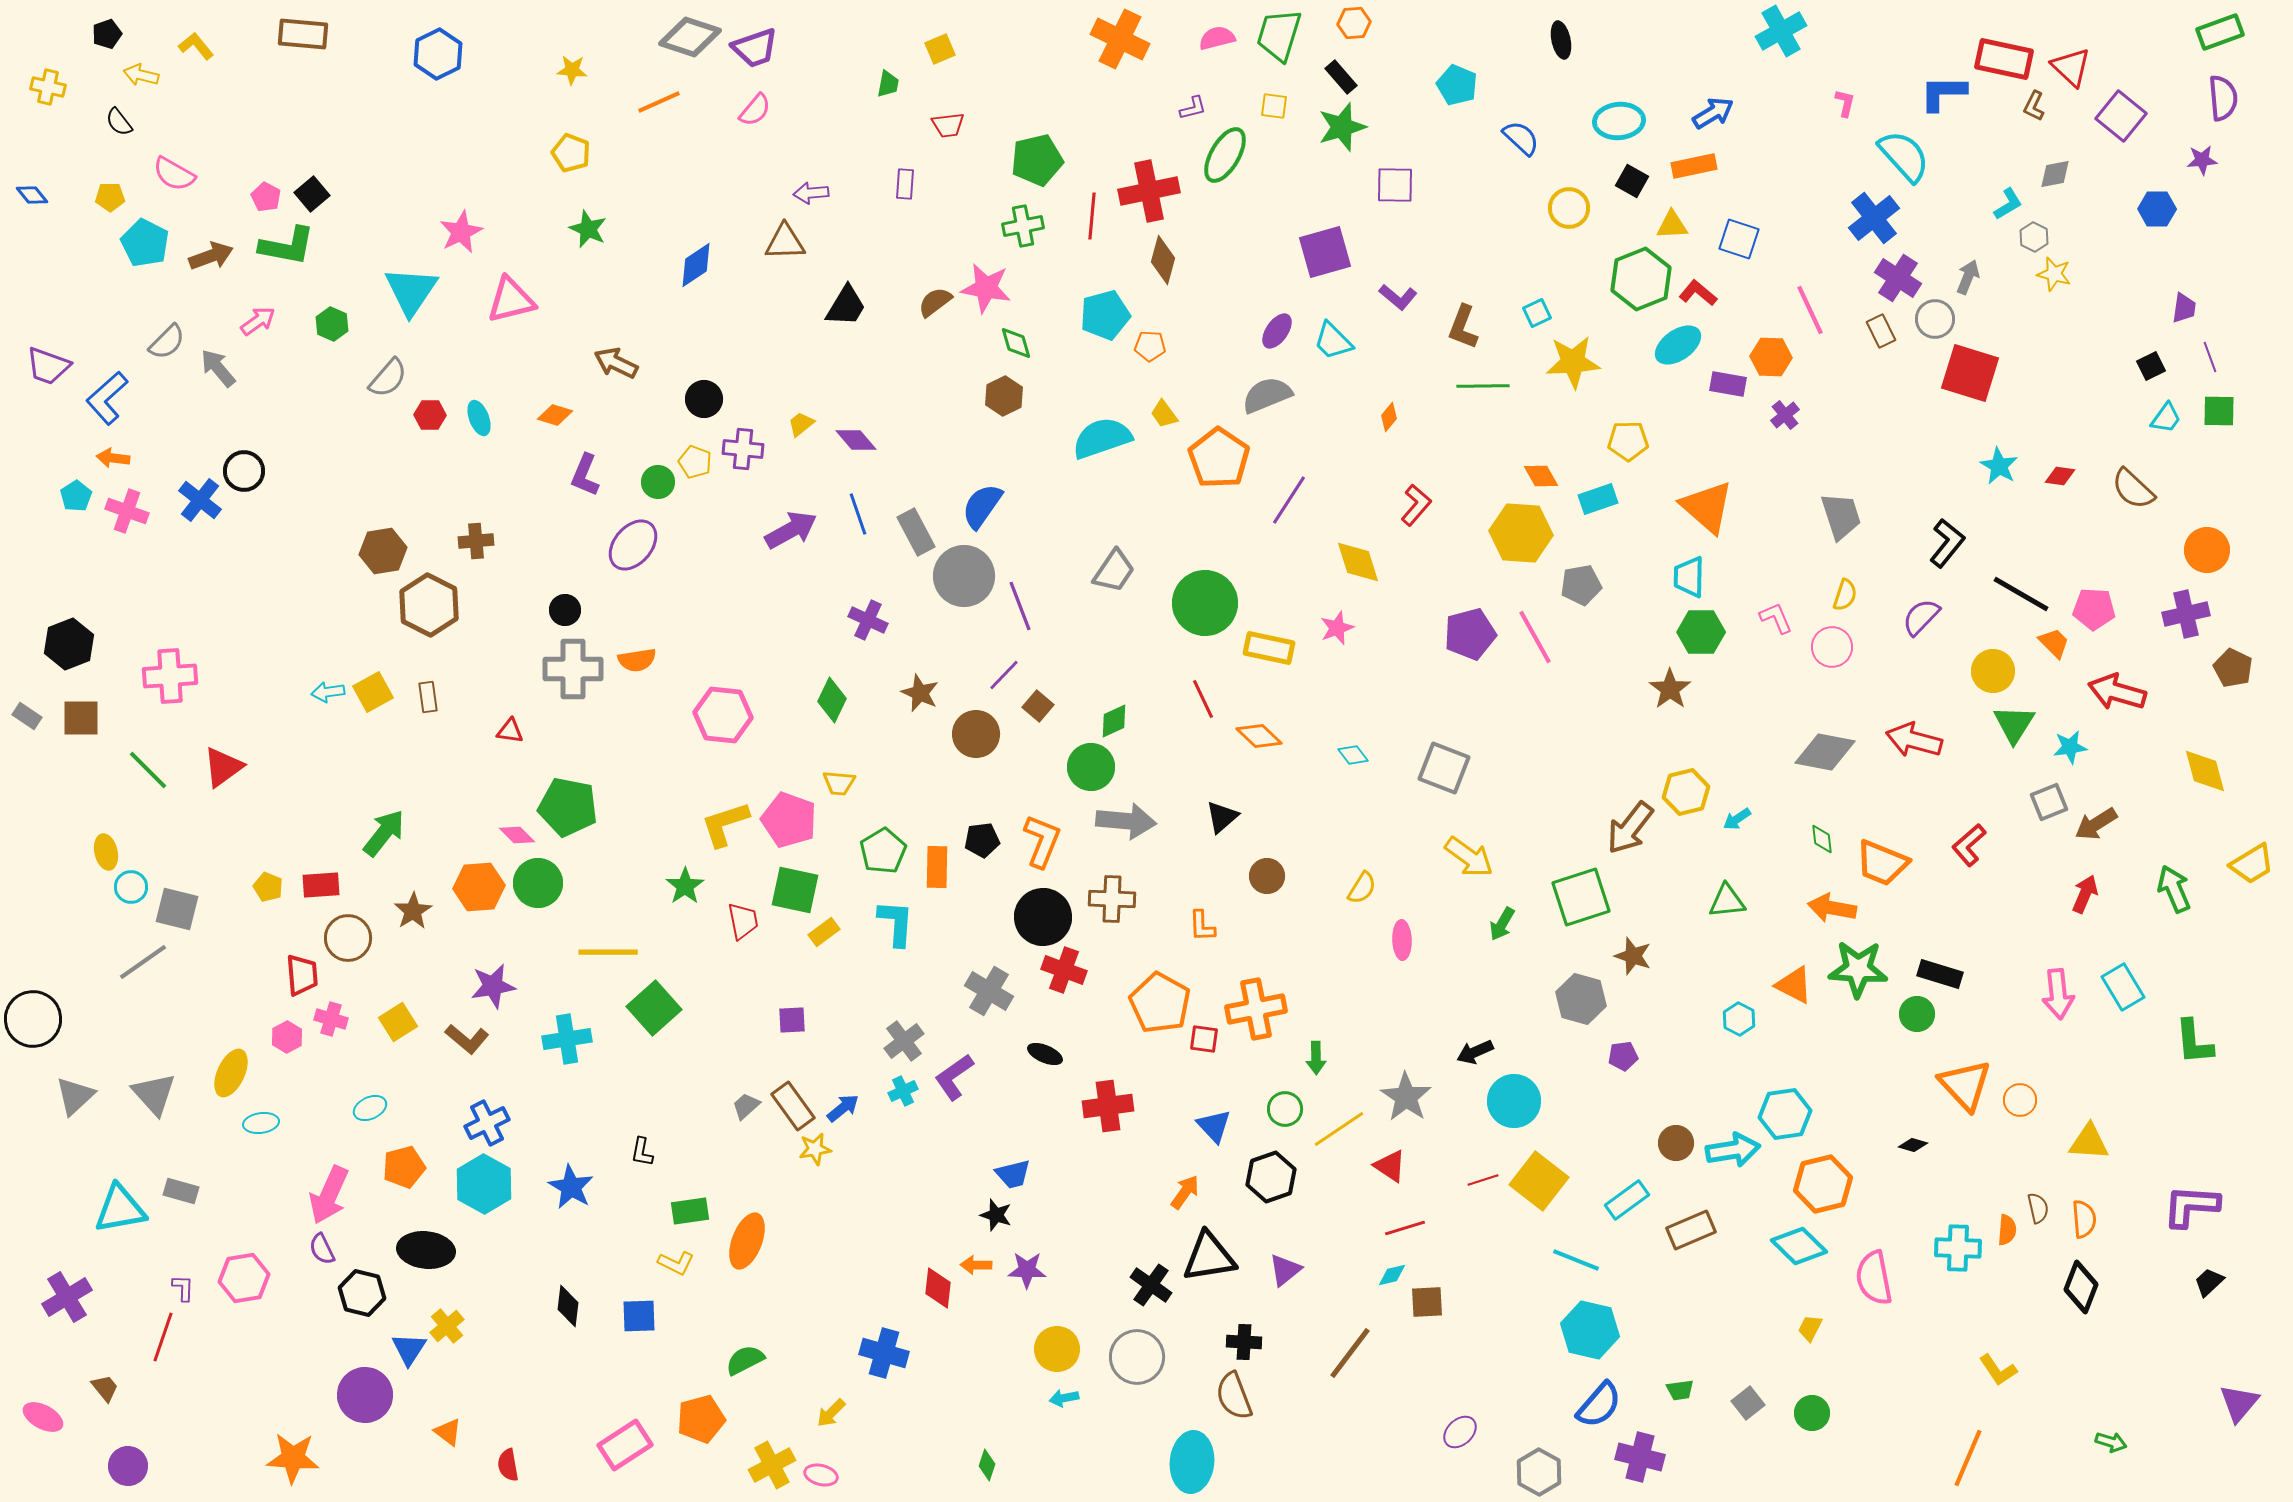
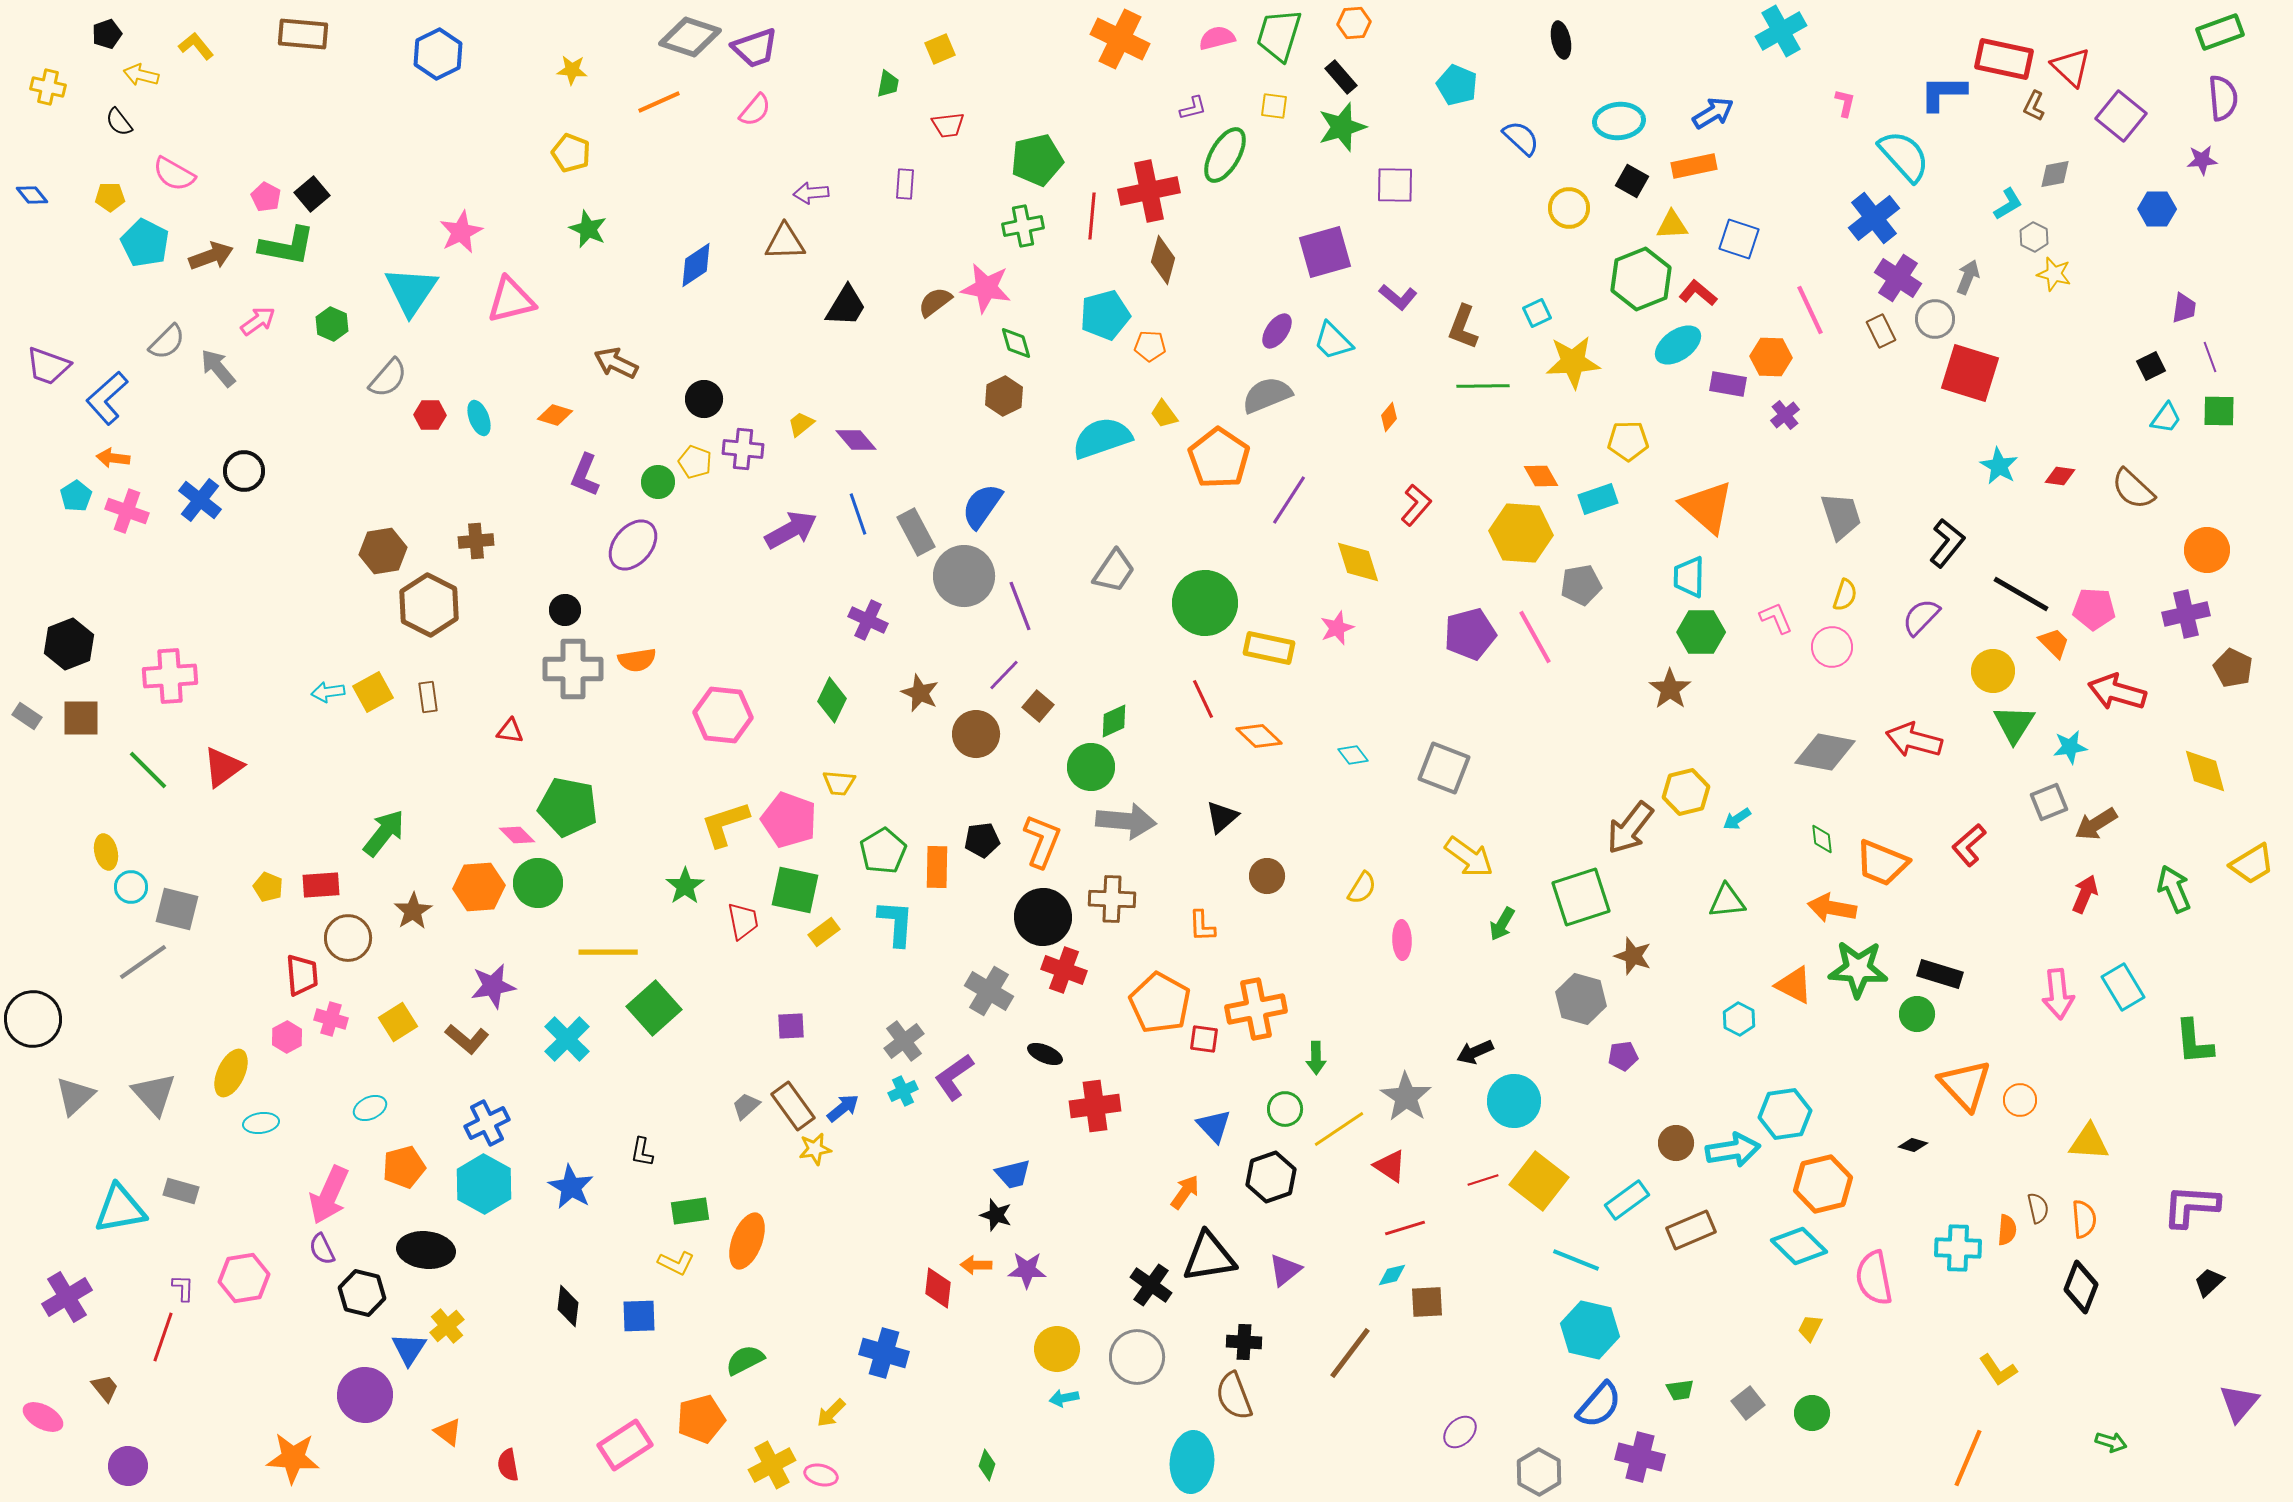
purple square at (792, 1020): moved 1 px left, 6 px down
cyan cross at (567, 1039): rotated 36 degrees counterclockwise
red cross at (1108, 1106): moved 13 px left
